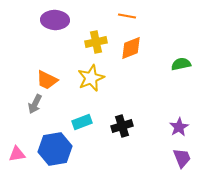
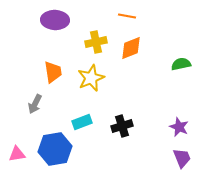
orange trapezoid: moved 6 px right, 8 px up; rotated 125 degrees counterclockwise
purple star: rotated 18 degrees counterclockwise
